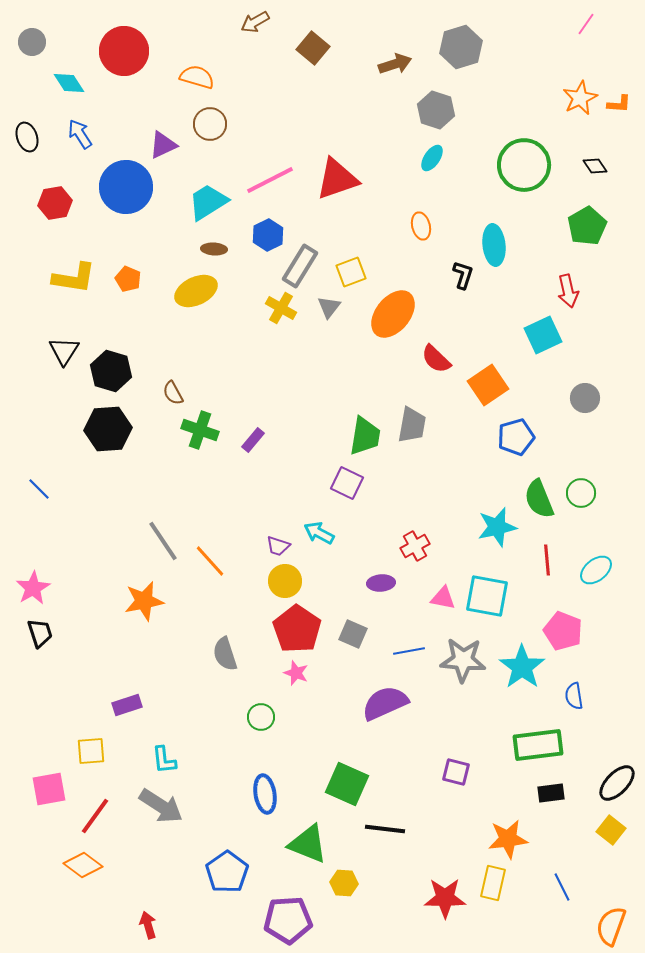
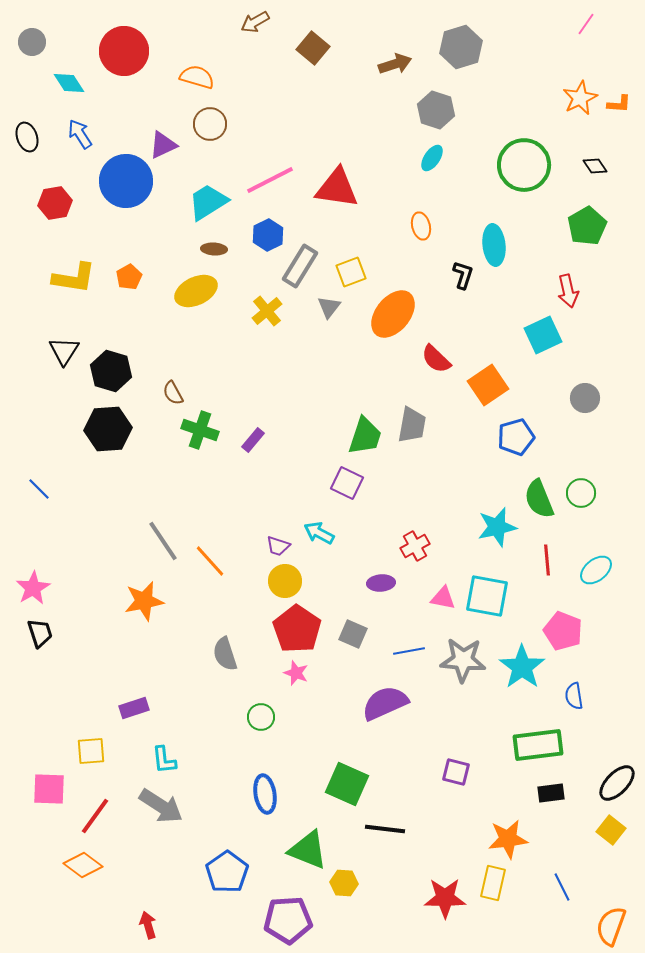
red triangle at (337, 179): moved 9 px down; rotated 27 degrees clockwise
blue circle at (126, 187): moved 6 px up
orange pentagon at (128, 279): moved 1 px right, 2 px up; rotated 20 degrees clockwise
yellow cross at (281, 308): moved 14 px left, 3 px down; rotated 20 degrees clockwise
green trapezoid at (365, 436): rotated 9 degrees clockwise
purple rectangle at (127, 705): moved 7 px right, 3 px down
pink square at (49, 789): rotated 12 degrees clockwise
green triangle at (308, 844): moved 6 px down
